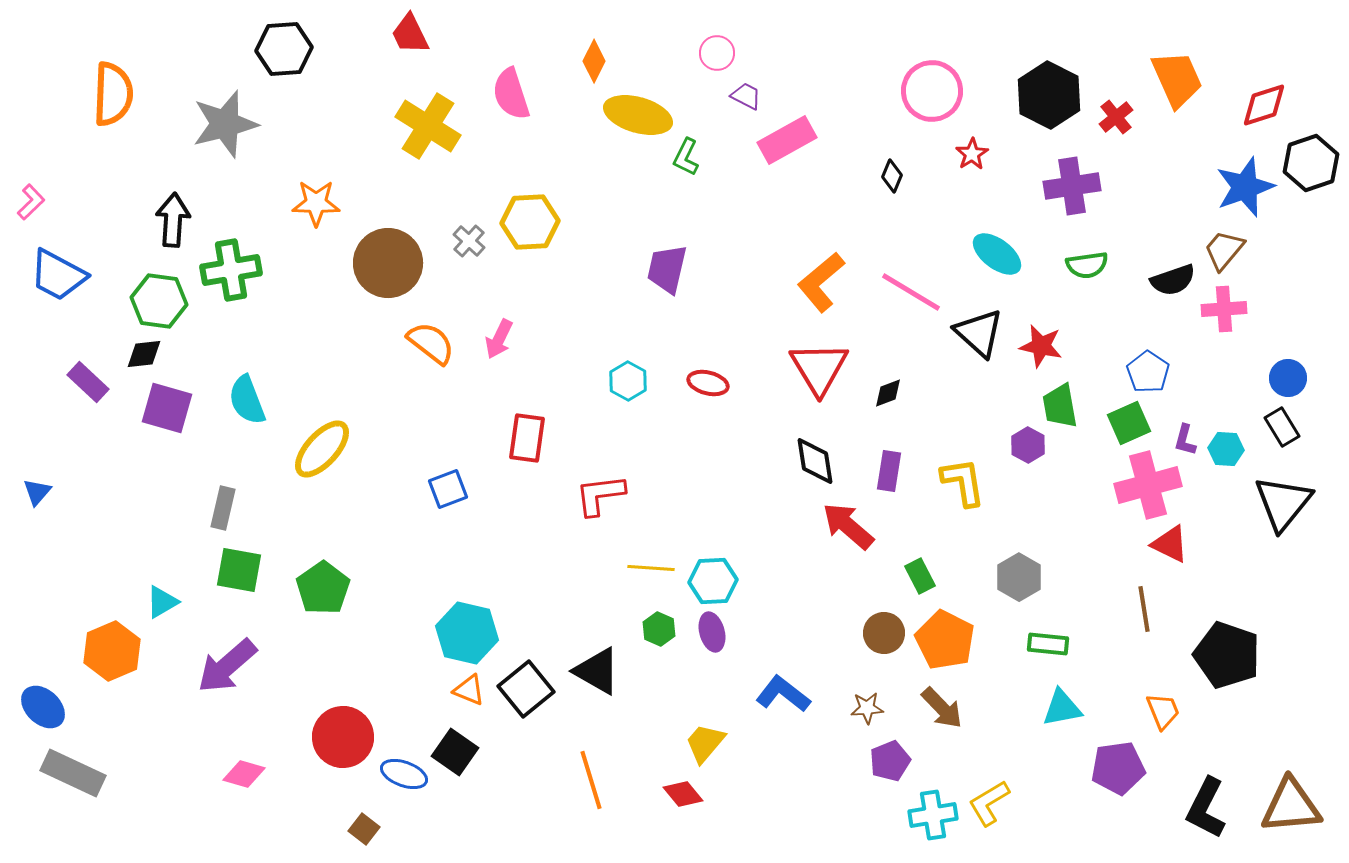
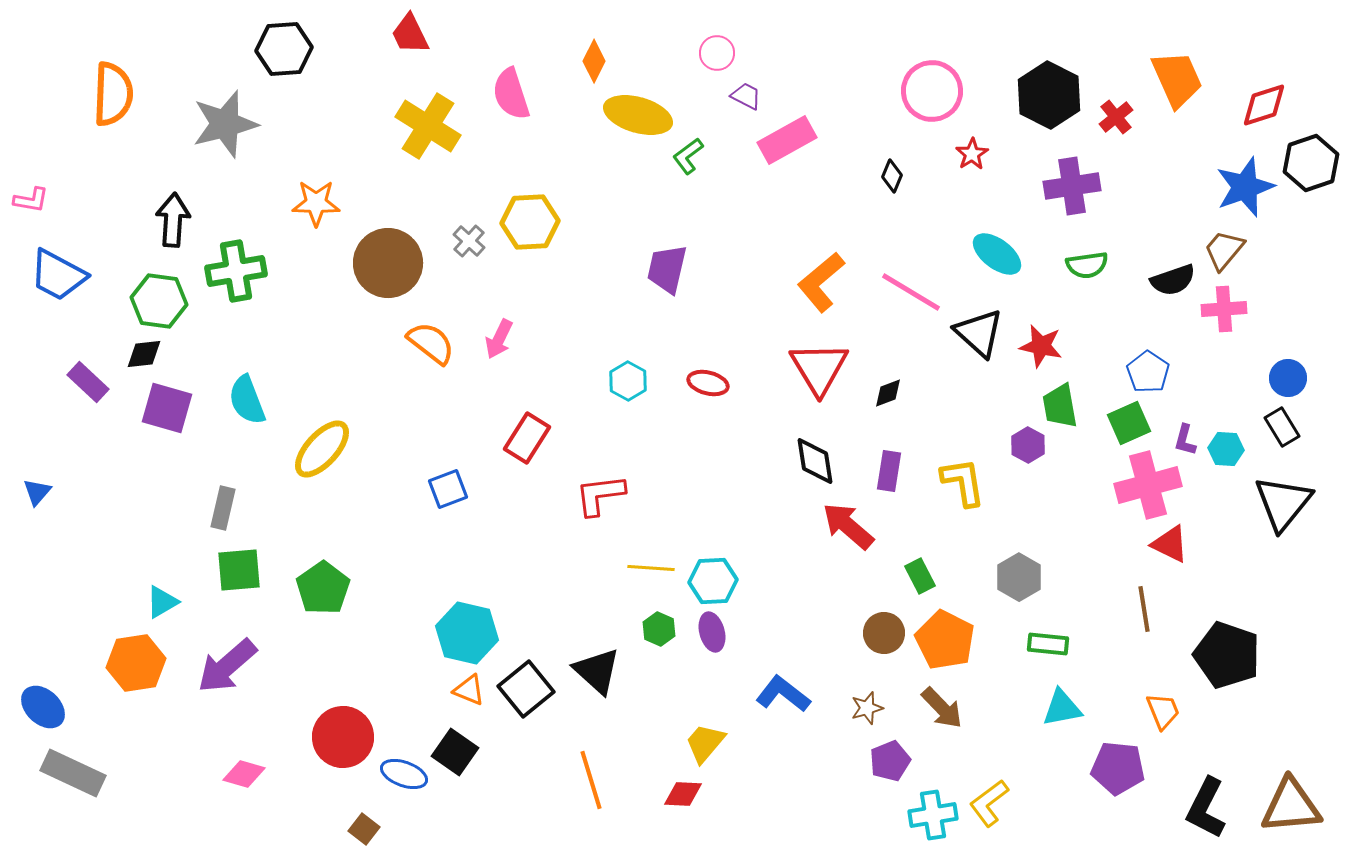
green L-shape at (686, 157): moved 2 px right, 1 px up; rotated 27 degrees clockwise
pink L-shape at (31, 202): moved 2 px up; rotated 54 degrees clockwise
green cross at (231, 270): moved 5 px right, 1 px down
red rectangle at (527, 438): rotated 24 degrees clockwise
green square at (239, 570): rotated 15 degrees counterclockwise
orange hexagon at (112, 651): moved 24 px right, 12 px down; rotated 14 degrees clockwise
black triangle at (597, 671): rotated 12 degrees clockwise
brown star at (867, 708): rotated 12 degrees counterclockwise
purple pentagon at (1118, 768): rotated 14 degrees clockwise
red diamond at (683, 794): rotated 48 degrees counterclockwise
yellow L-shape at (989, 803): rotated 6 degrees counterclockwise
